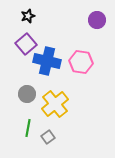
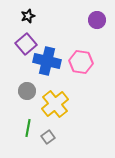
gray circle: moved 3 px up
